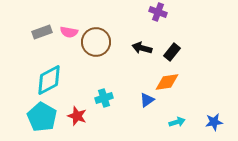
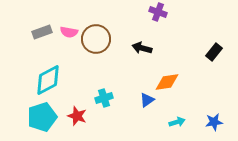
brown circle: moved 3 px up
black rectangle: moved 42 px right
cyan diamond: moved 1 px left
cyan pentagon: rotated 24 degrees clockwise
